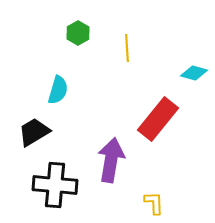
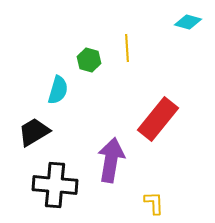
green hexagon: moved 11 px right, 27 px down; rotated 15 degrees counterclockwise
cyan diamond: moved 6 px left, 51 px up
